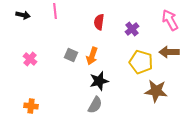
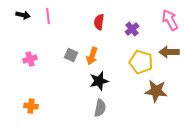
pink line: moved 7 px left, 5 px down
pink cross: rotated 32 degrees clockwise
gray semicircle: moved 5 px right, 3 px down; rotated 18 degrees counterclockwise
